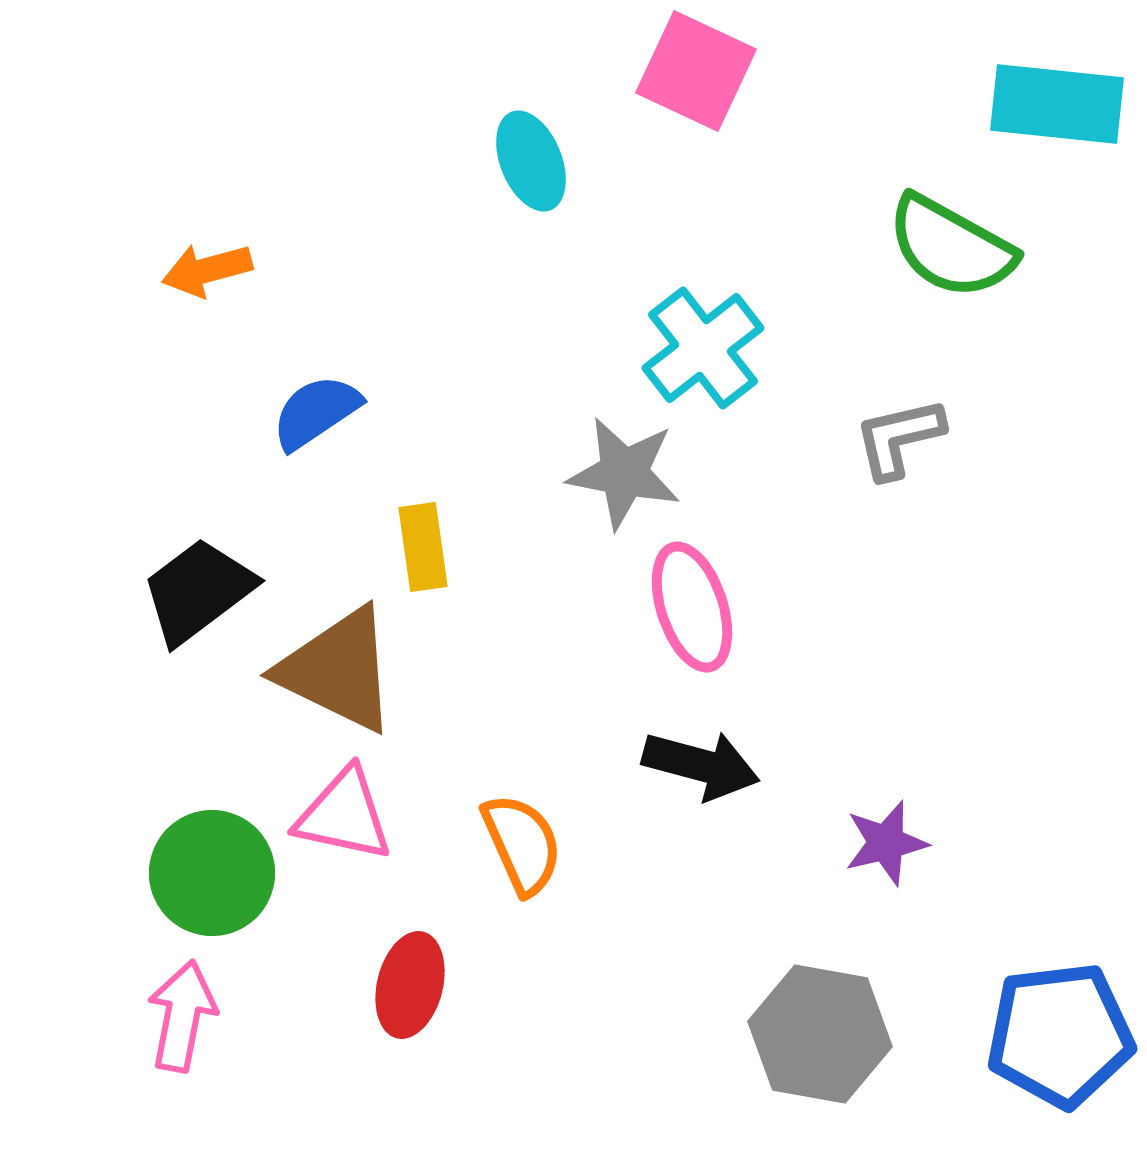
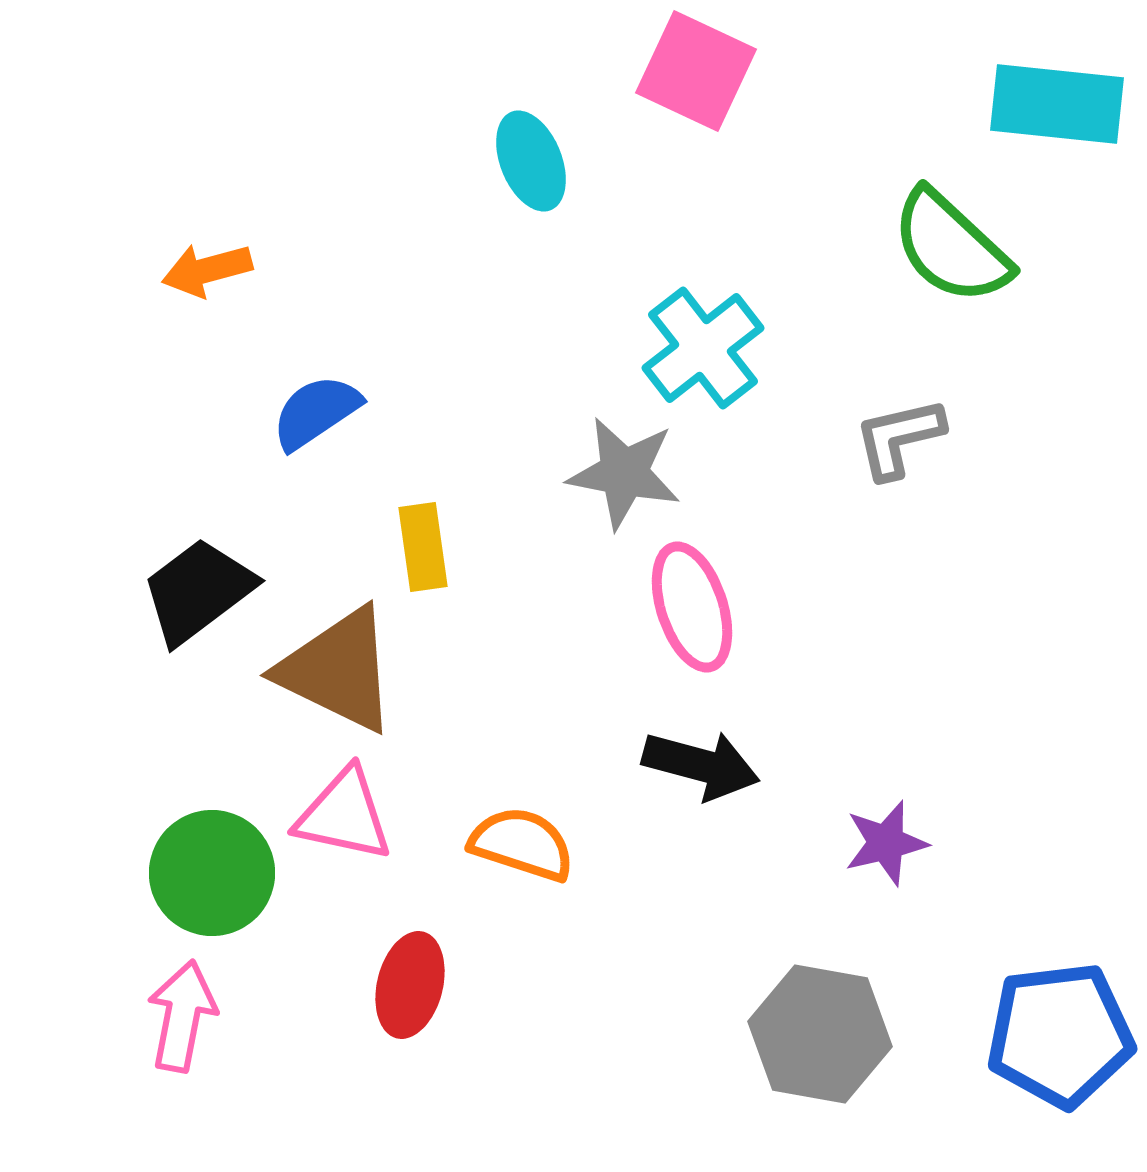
green semicircle: rotated 14 degrees clockwise
orange semicircle: rotated 48 degrees counterclockwise
